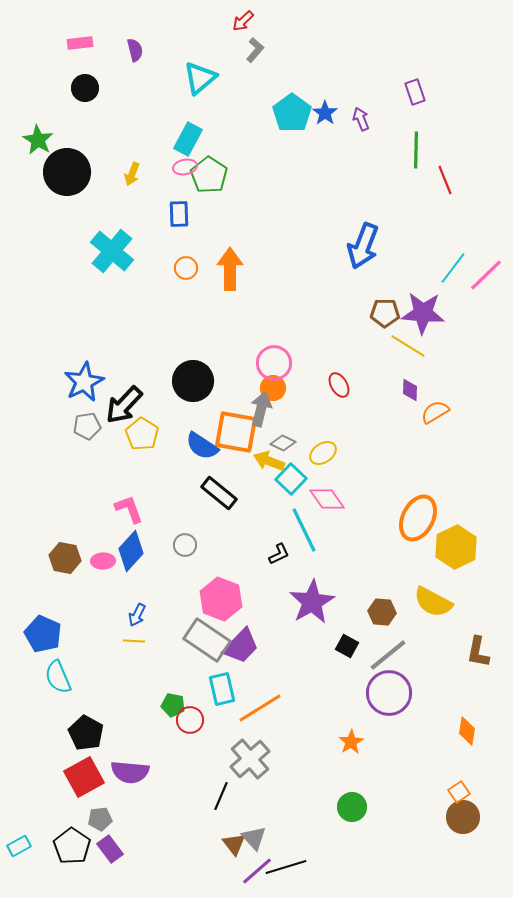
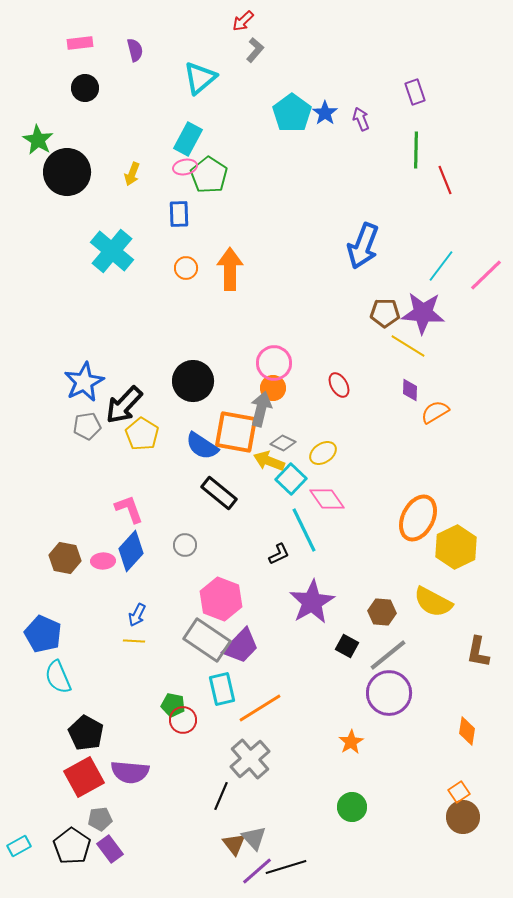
cyan line at (453, 268): moved 12 px left, 2 px up
red circle at (190, 720): moved 7 px left
